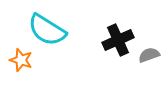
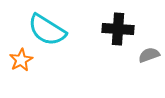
black cross: moved 11 px up; rotated 28 degrees clockwise
orange star: rotated 25 degrees clockwise
